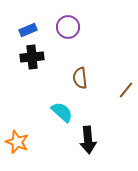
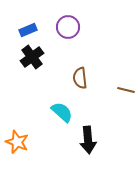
black cross: rotated 30 degrees counterclockwise
brown line: rotated 66 degrees clockwise
